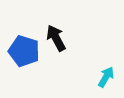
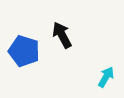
black arrow: moved 6 px right, 3 px up
